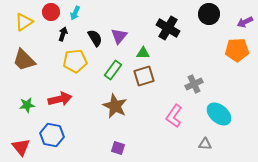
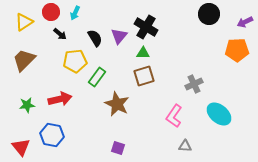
black cross: moved 22 px left, 1 px up
black arrow: moved 3 px left; rotated 112 degrees clockwise
brown trapezoid: rotated 90 degrees clockwise
green rectangle: moved 16 px left, 7 px down
brown star: moved 2 px right, 2 px up
gray triangle: moved 20 px left, 2 px down
